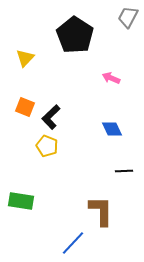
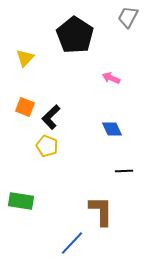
blue line: moved 1 px left
